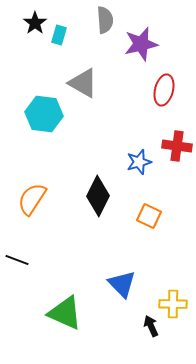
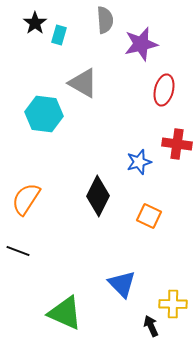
red cross: moved 2 px up
orange semicircle: moved 6 px left
black line: moved 1 px right, 9 px up
